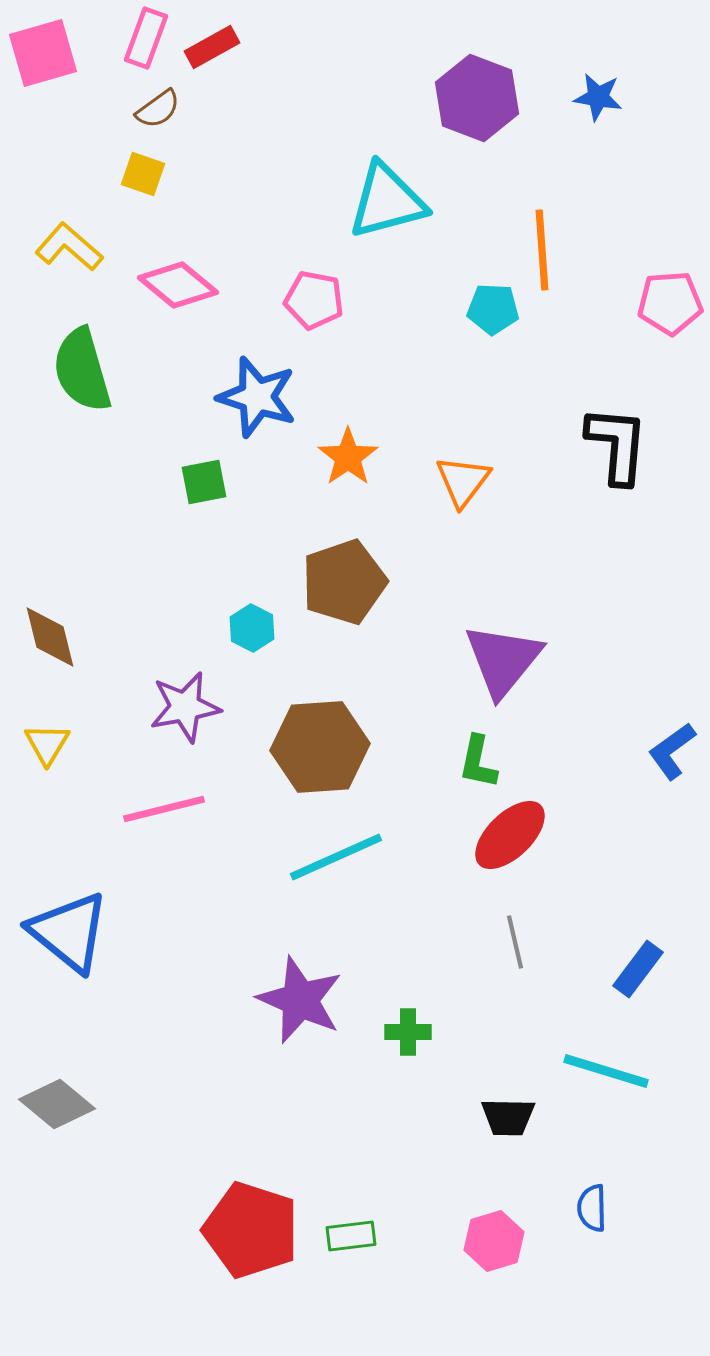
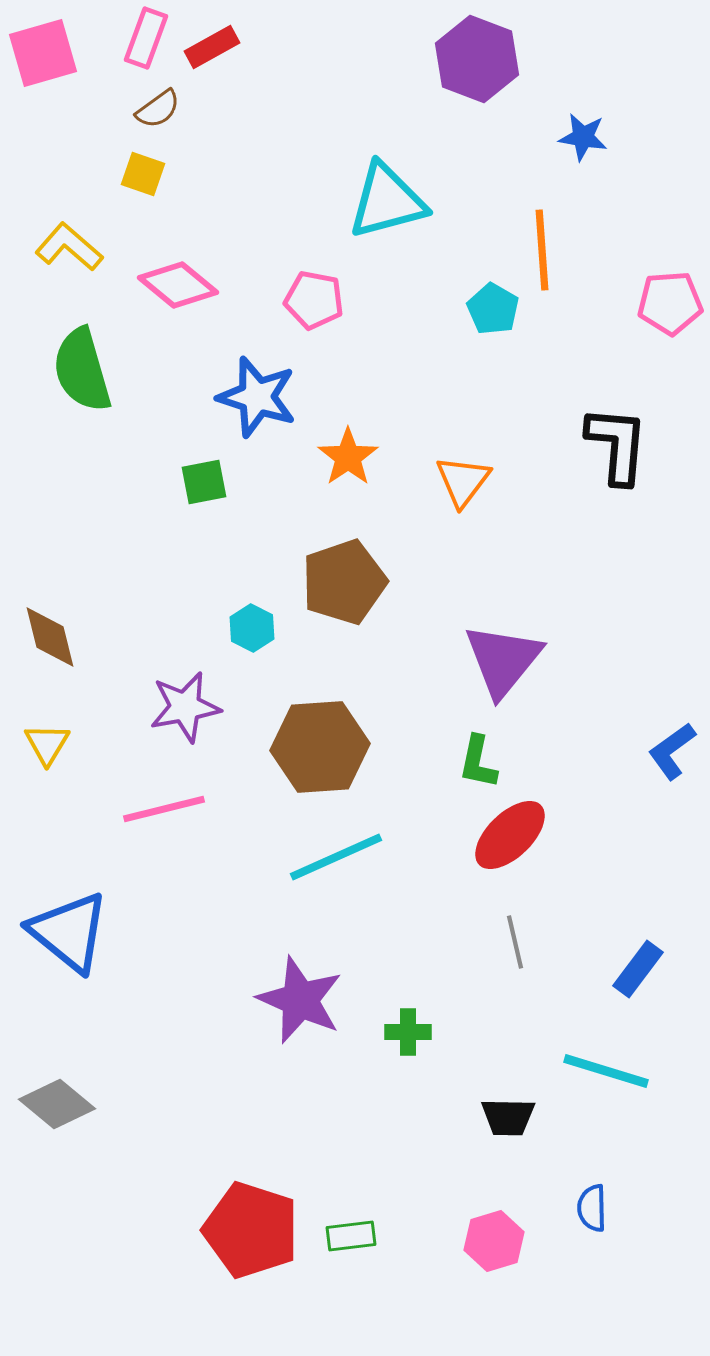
blue star at (598, 97): moved 15 px left, 40 px down
purple hexagon at (477, 98): moved 39 px up
cyan pentagon at (493, 309): rotated 27 degrees clockwise
